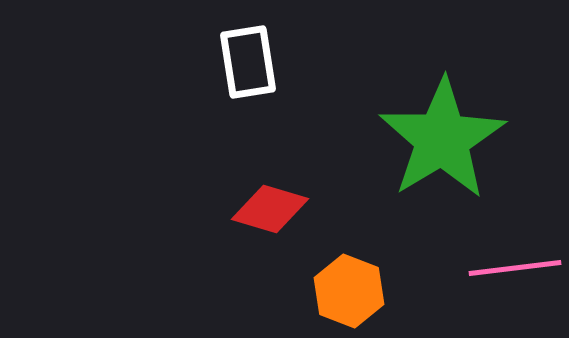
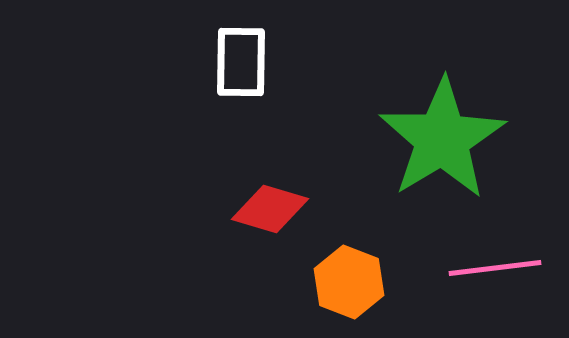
white rectangle: moved 7 px left; rotated 10 degrees clockwise
pink line: moved 20 px left
orange hexagon: moved 9 px up
